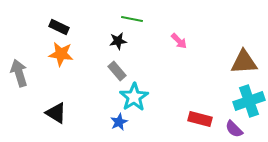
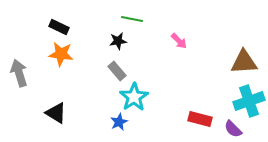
purple semicircle: moved 1 px left
